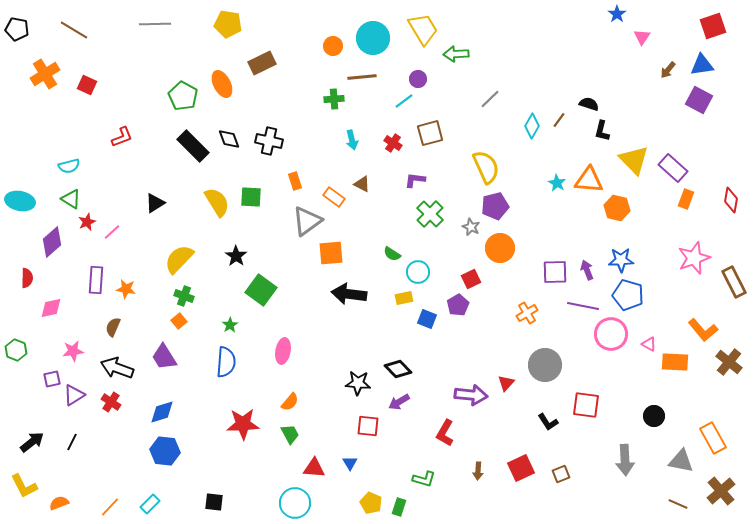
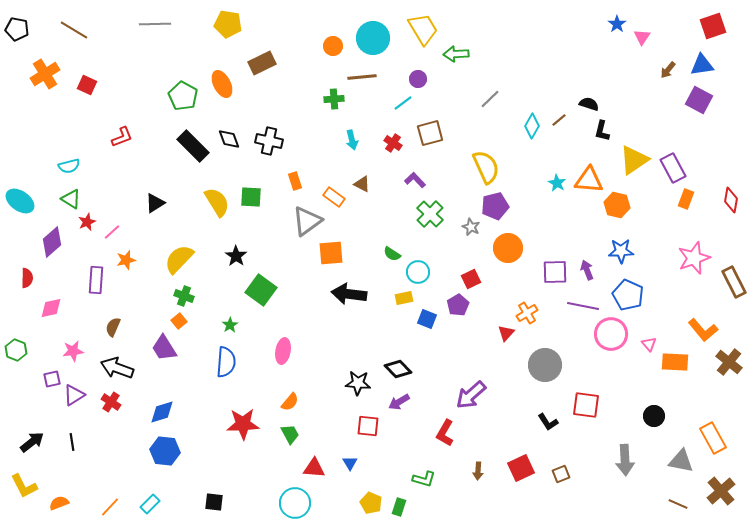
blue star at (617, 14): moved 10 px down
cyan line at (404, 101): moved 1 px left, 2 px down
brown line at (559, 120): rotated 14 degrees clockwise
yellow triangle at (634, 160): rotated 40 degrees clockwise
purple rectangle at (673, 168): rotated 20 degrees clockwise
purple L-shape at (415, 180): rotated 40 degrees clockwise
cyan ellipse at (20, 201): rotated 24 degrees clockwise
orange hexagon at (617, 208): moved 3 px up
orange circle at (500, 248): moved 8 px right
blue star at (621, 260): moved 9 px up
orange star at (126, 289): moved 29 px up; rotated 24 degrees counterclockwise
blue pentagon at (628, 295): rotated 8 degrees clockwise
pink triangle at (649, 344): rotated 21 degrees clockwise
purple trapezoid at (164, 357): moved 9 px up
red triangle at (506, 383): moved 50 px up
purple arrow at (471, 395): rotated 132 degrees clockwise
black line at (72, 442): rotated 36 degrees counterclockwise
